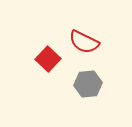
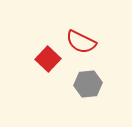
red semicircle: moved 3 px left
